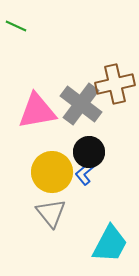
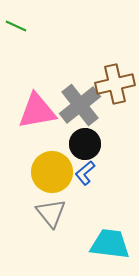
gray cross: moved 1 px left, 1 px down; rotated 15 degrees clockwise
black circle: moved 4 px left, 8 px up
cyan trapezoid: rotated 111 degrees counterclockwise
